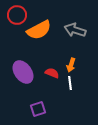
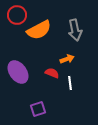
gray arrow: rotated 120 degrees counterclockwise
orange arrow: moved 4 px left, 6 px up; rotated 128 degrees counterclockwise
purple ellipse: moved 5 px left
